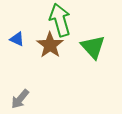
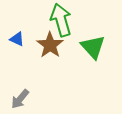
green arrow: moved 1 px right
